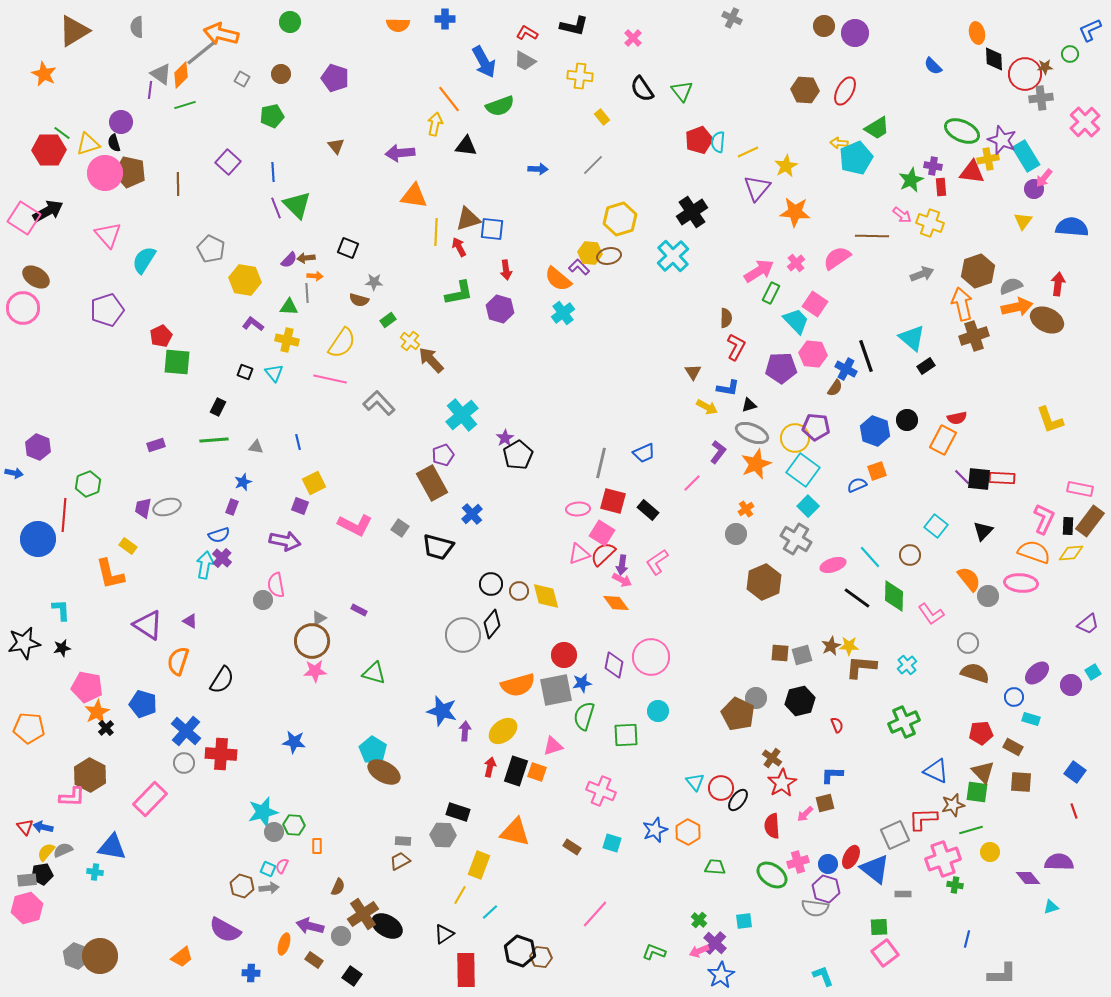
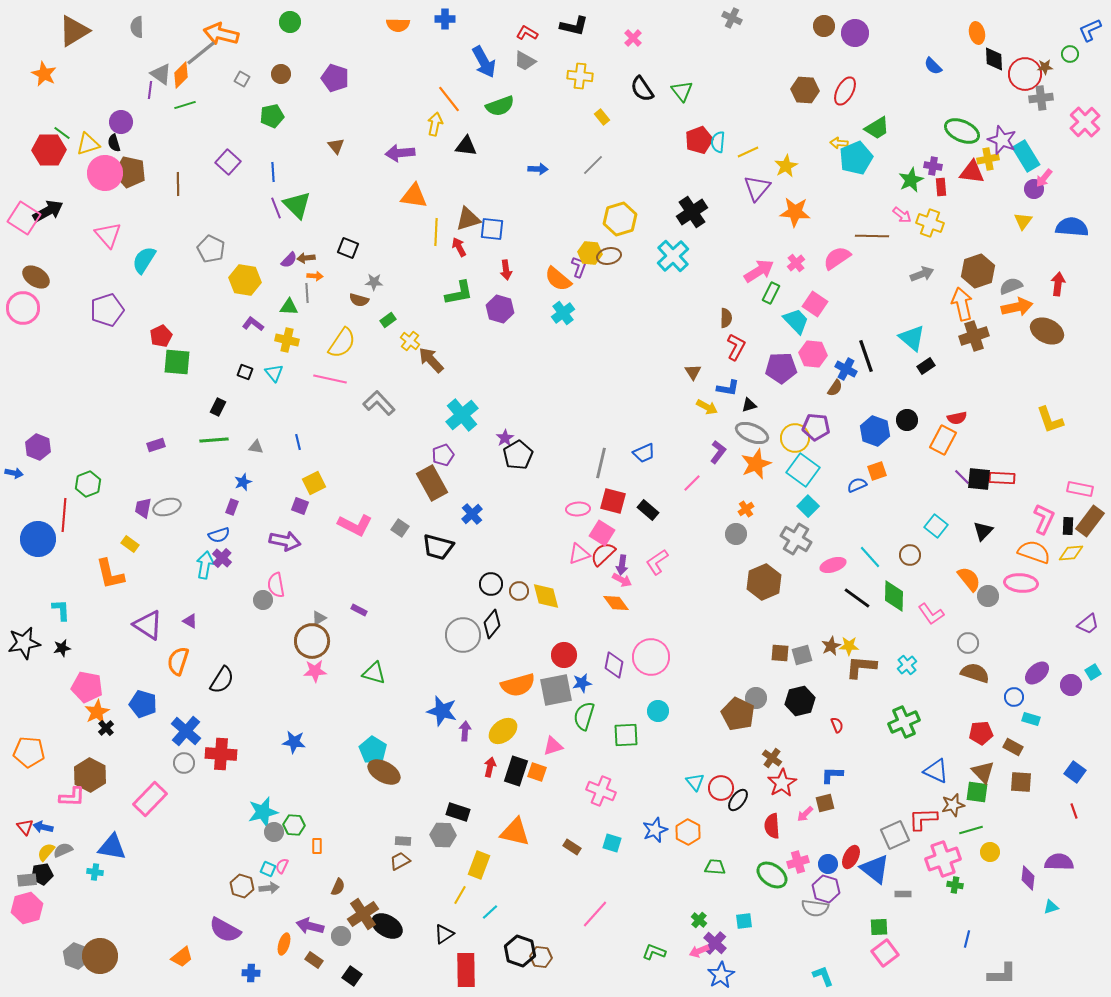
purple L-shape at (579, 267): rotated 65 degrees clockwise
brown ellipse at (1047, 320): moved 11 px down
yellow rectangle at (128, 546): moved 2 px right, 2 px up
orange pentagon at (29, 728): moved 24 px down
purple diamond at (1028, 878): rotated 45 degrees clockwise
